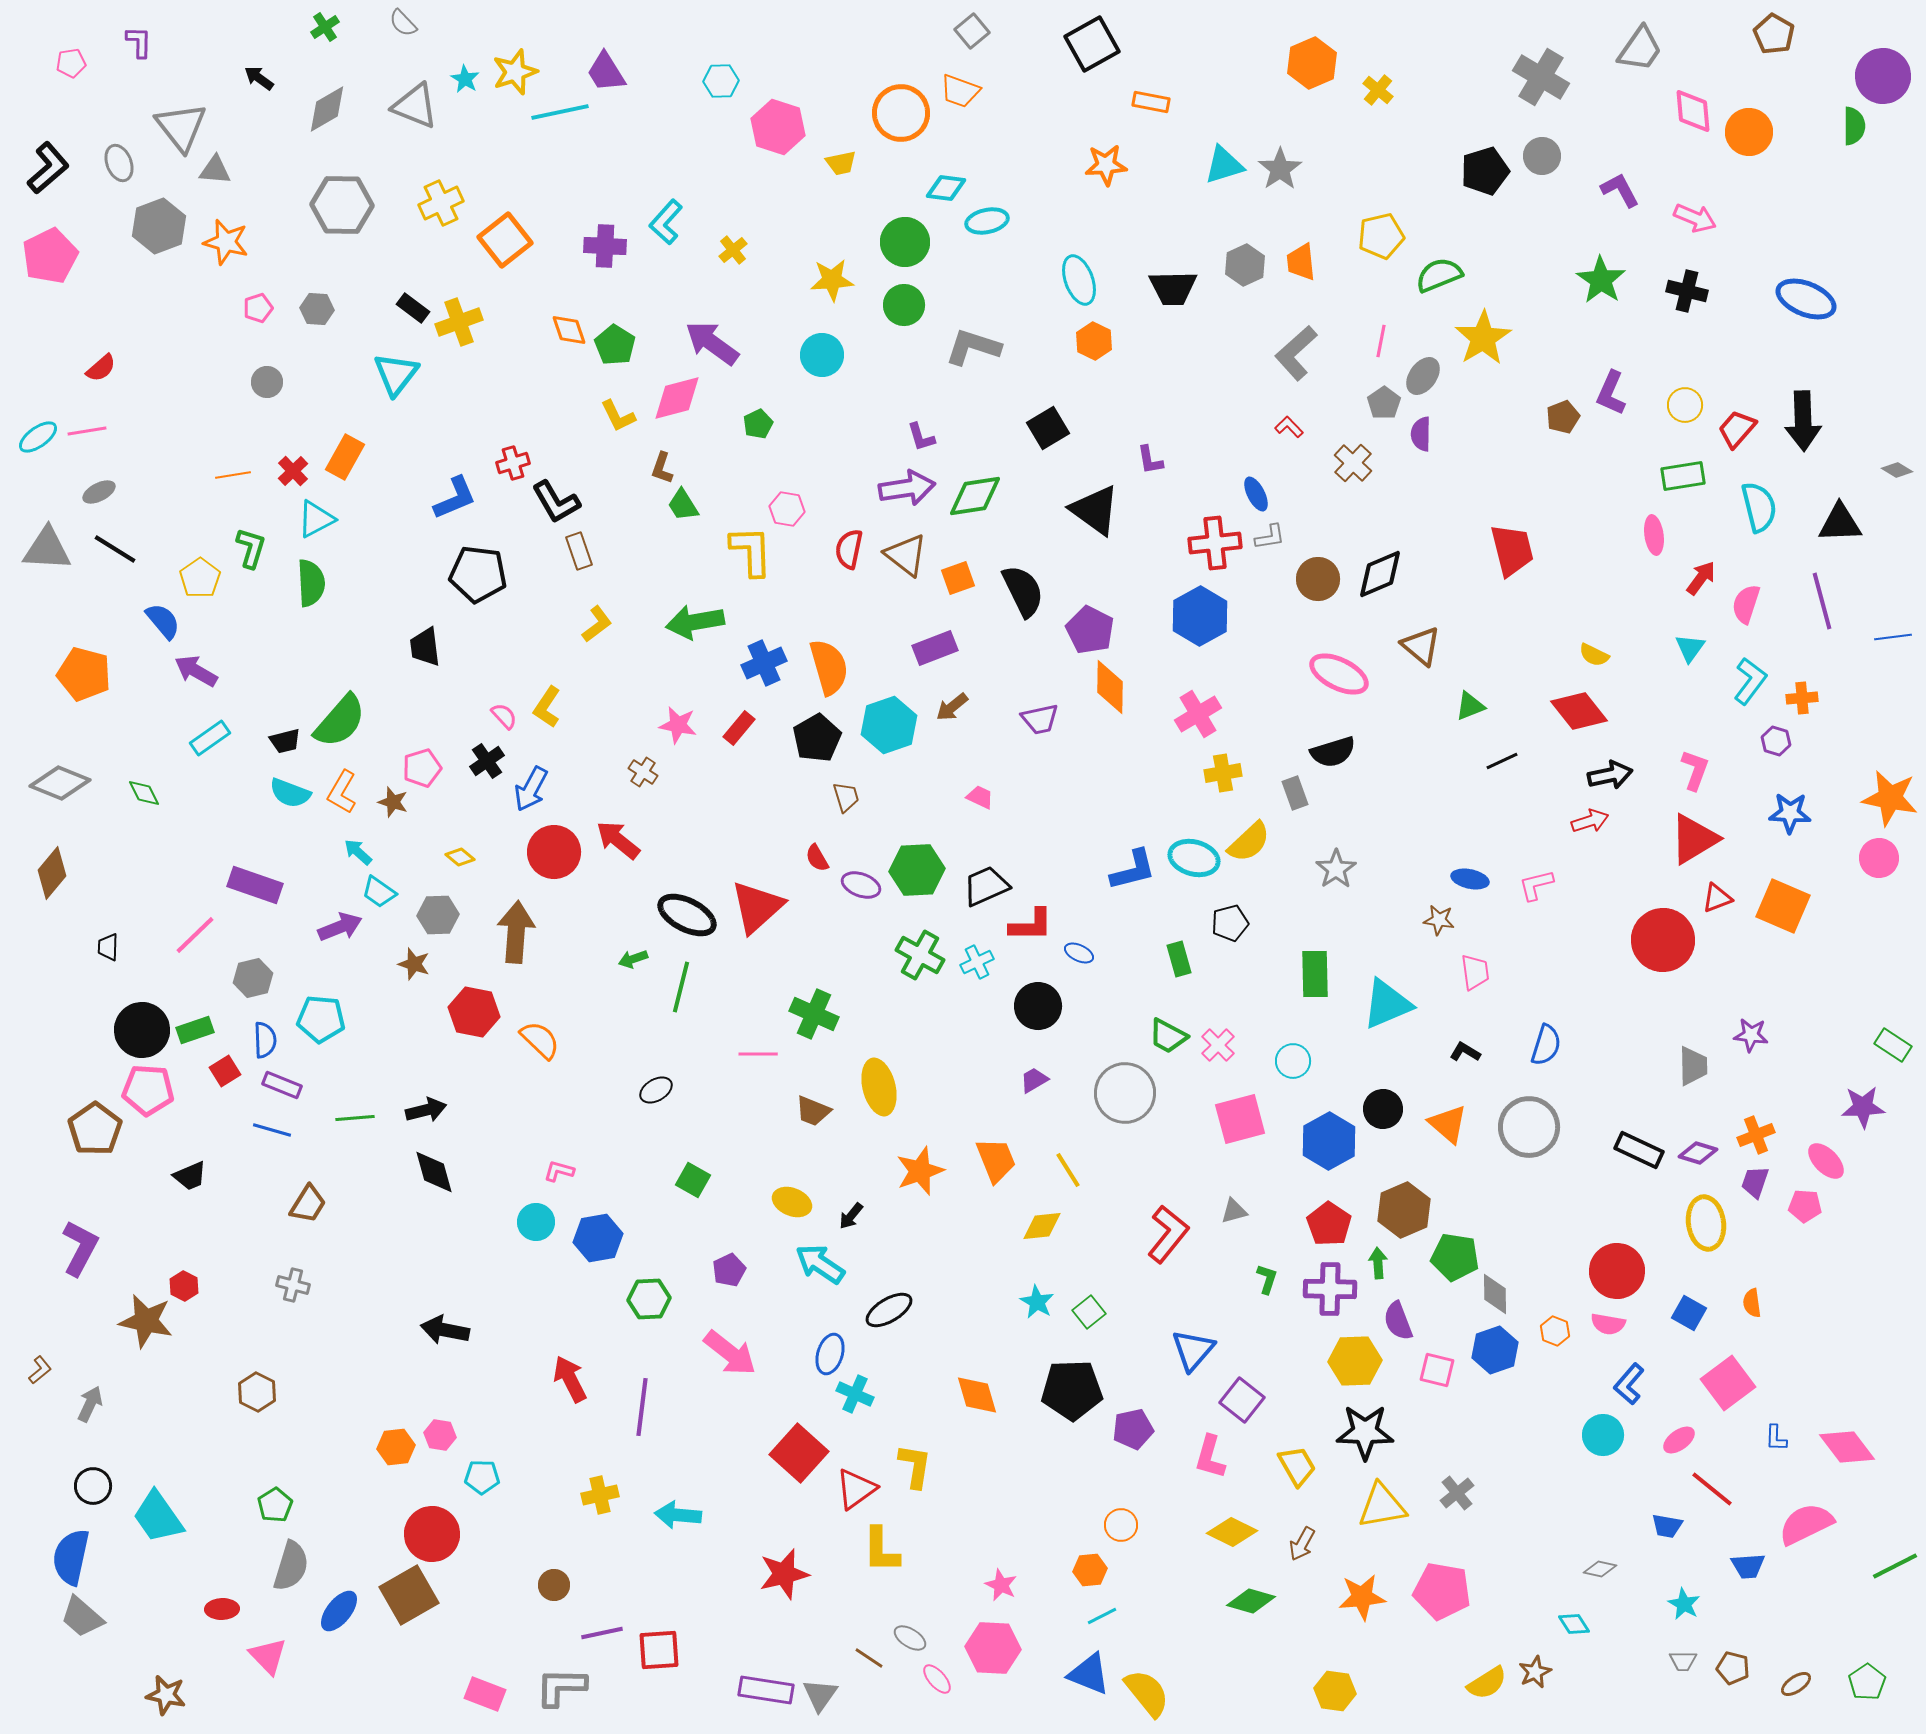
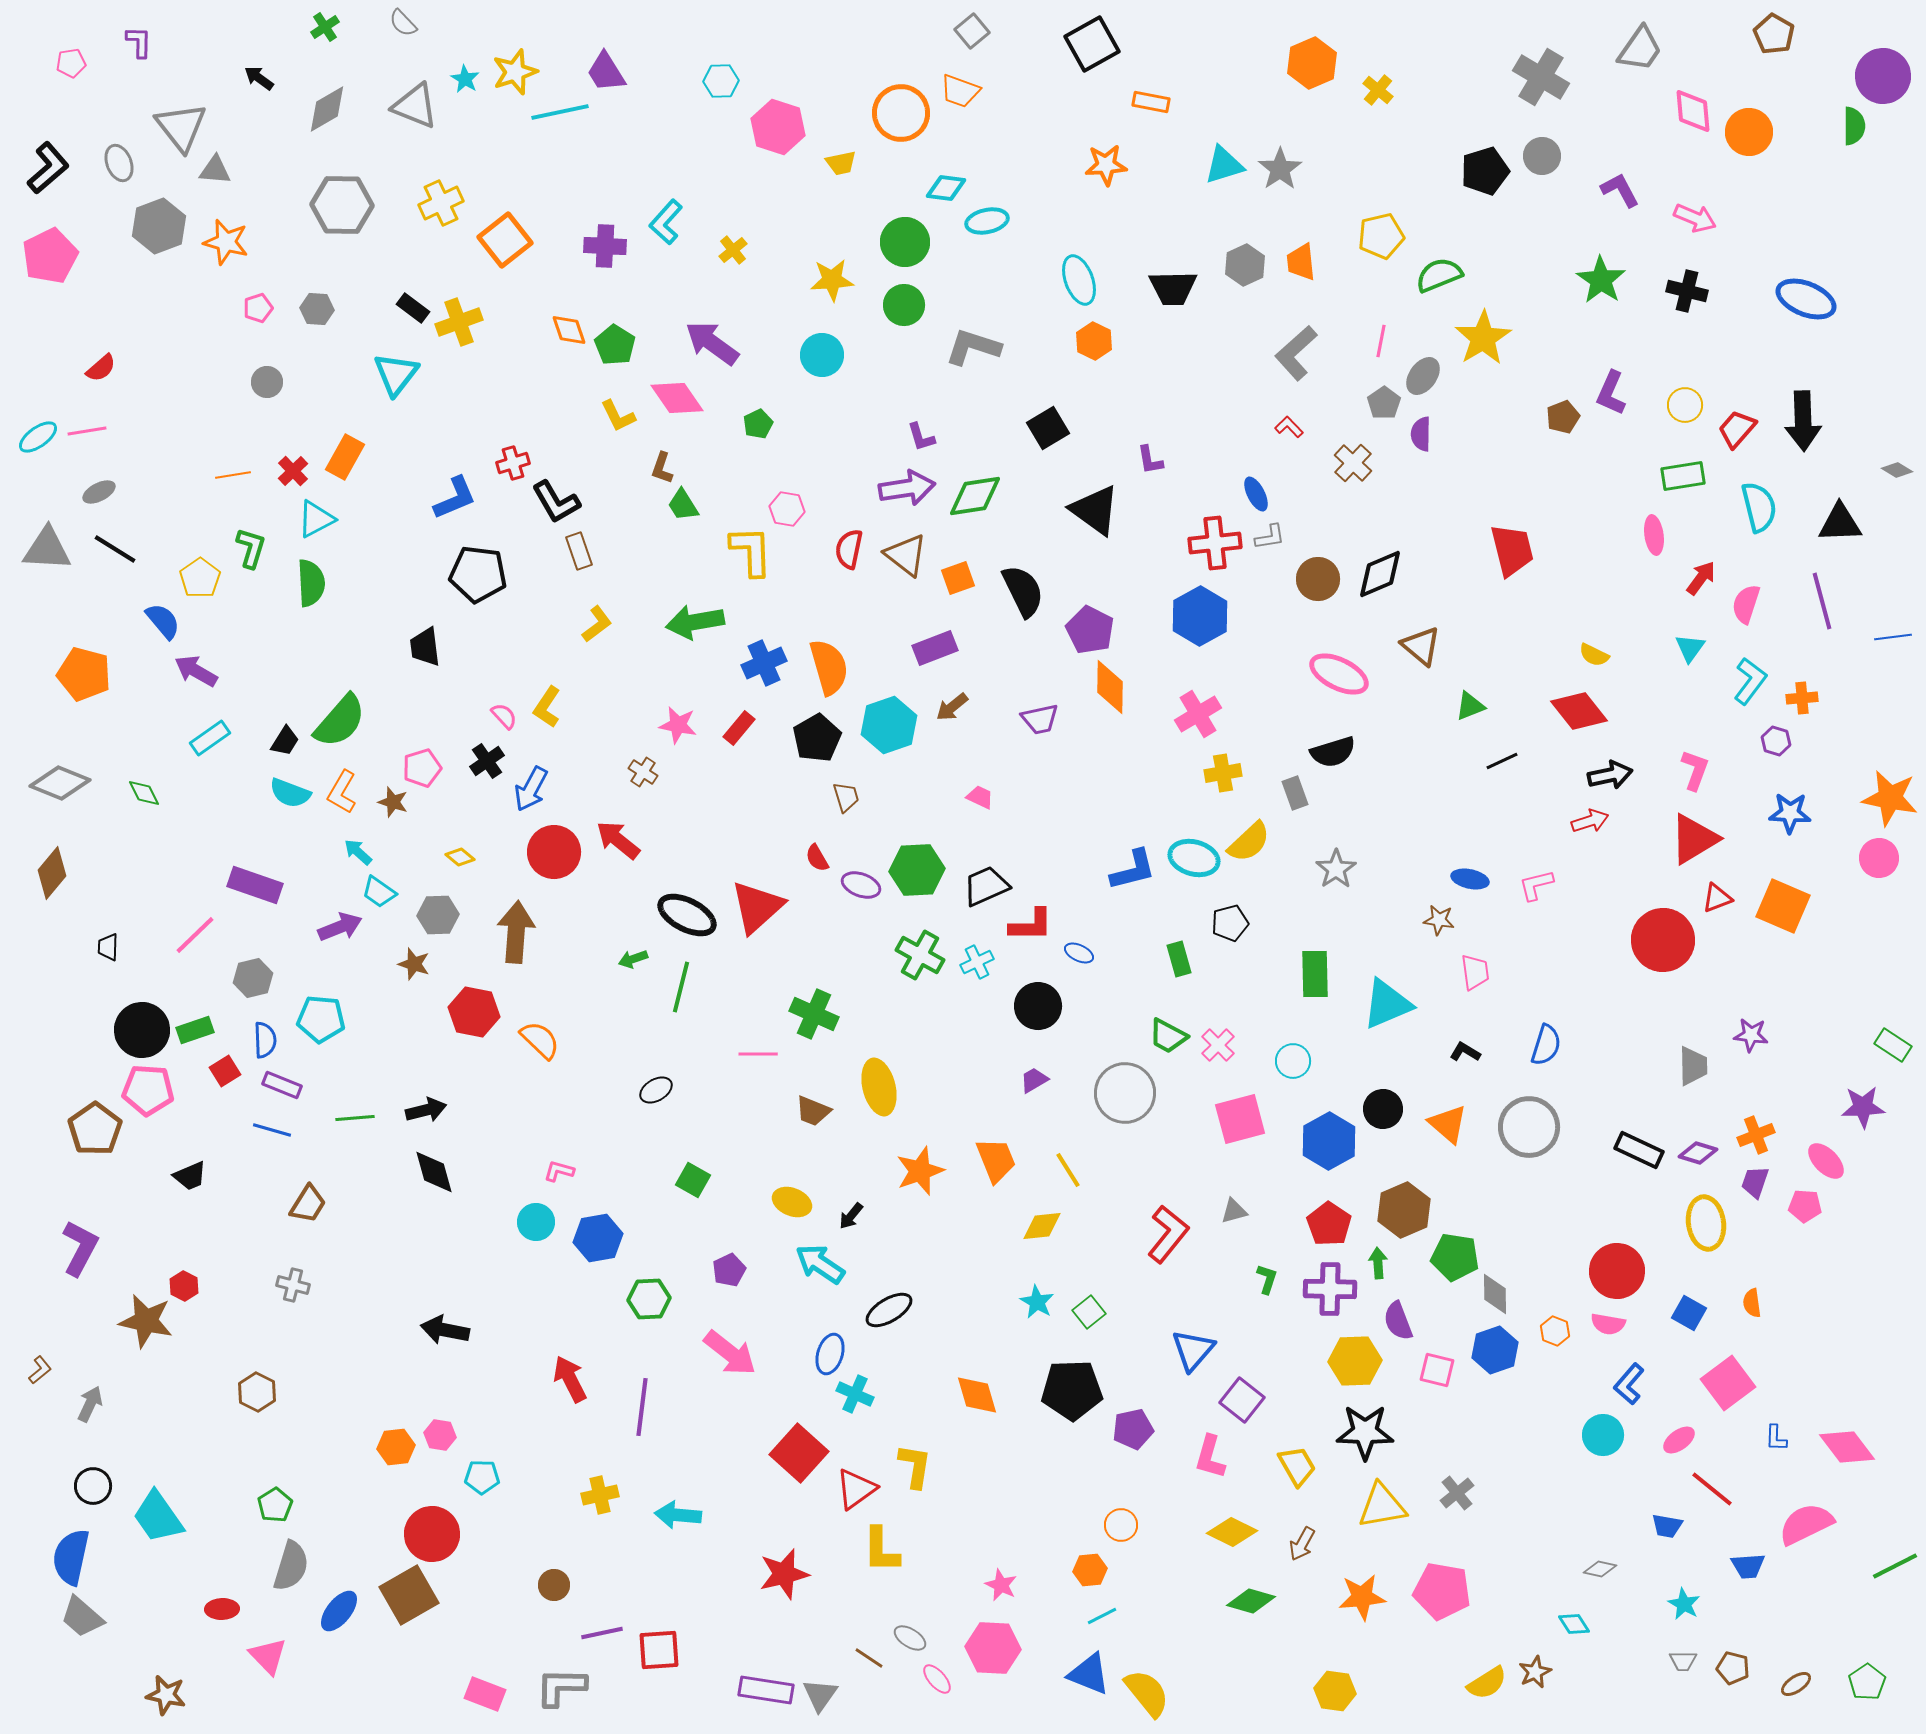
pink diamond at (677, 398): rotated 70 degrees clockwise
black trapezoid at (285, 741): rotated 44 degrees counterclockwise
